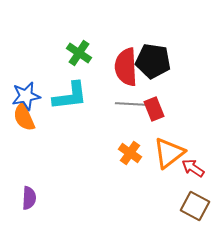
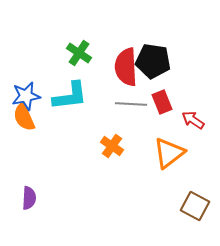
red rectangle: moved 8 px right, 7 px up
orange cross: moved 18 px left, 7 px up
red arrow: moved 48 px up
